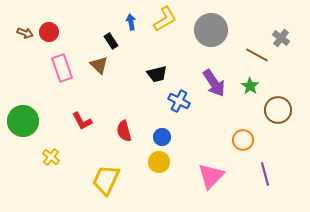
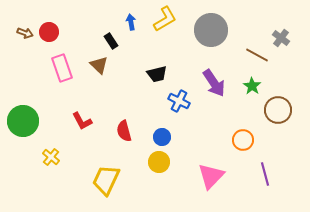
green star: moved 2 px right
